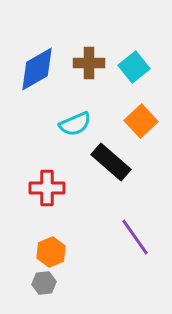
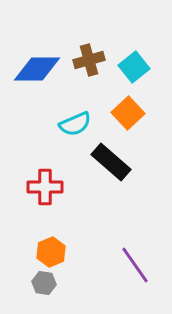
brown cross: moved 3 px up; rotated 16 degrees counterclockwise
blue diamond: rotated 30 degrees clockwise
orange square: moved 13 px left, 8 px up
red cross: moved 2 px left, 1 px up
purple line: moved 28 px down
gray hexagon: rotated 15 degrees clockwise
